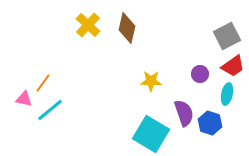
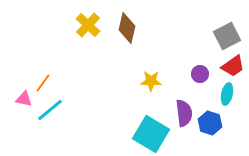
purple semicircle: rotated 12 degrees clockwise
